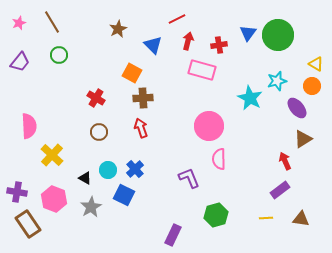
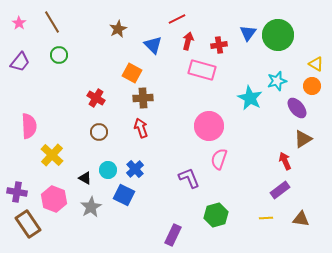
pink star at (19, 23): rotated 16 degrees counterclockwise
pink semicircle at (219, 159): rotated 20 degrees clockwise
